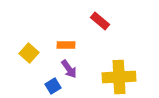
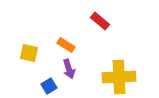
orange rectangle: rotated 30 degrees clockwise
yellow square: rotated 30 degrees counterclockwise
purple arrow: rotated 18 degrees clockwise
blue square: moved 4 px left
